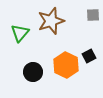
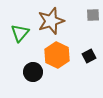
orange hexagon: moved 9 px left, 10 px up
